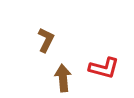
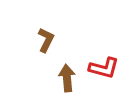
brown arrow: moved 4 px right
